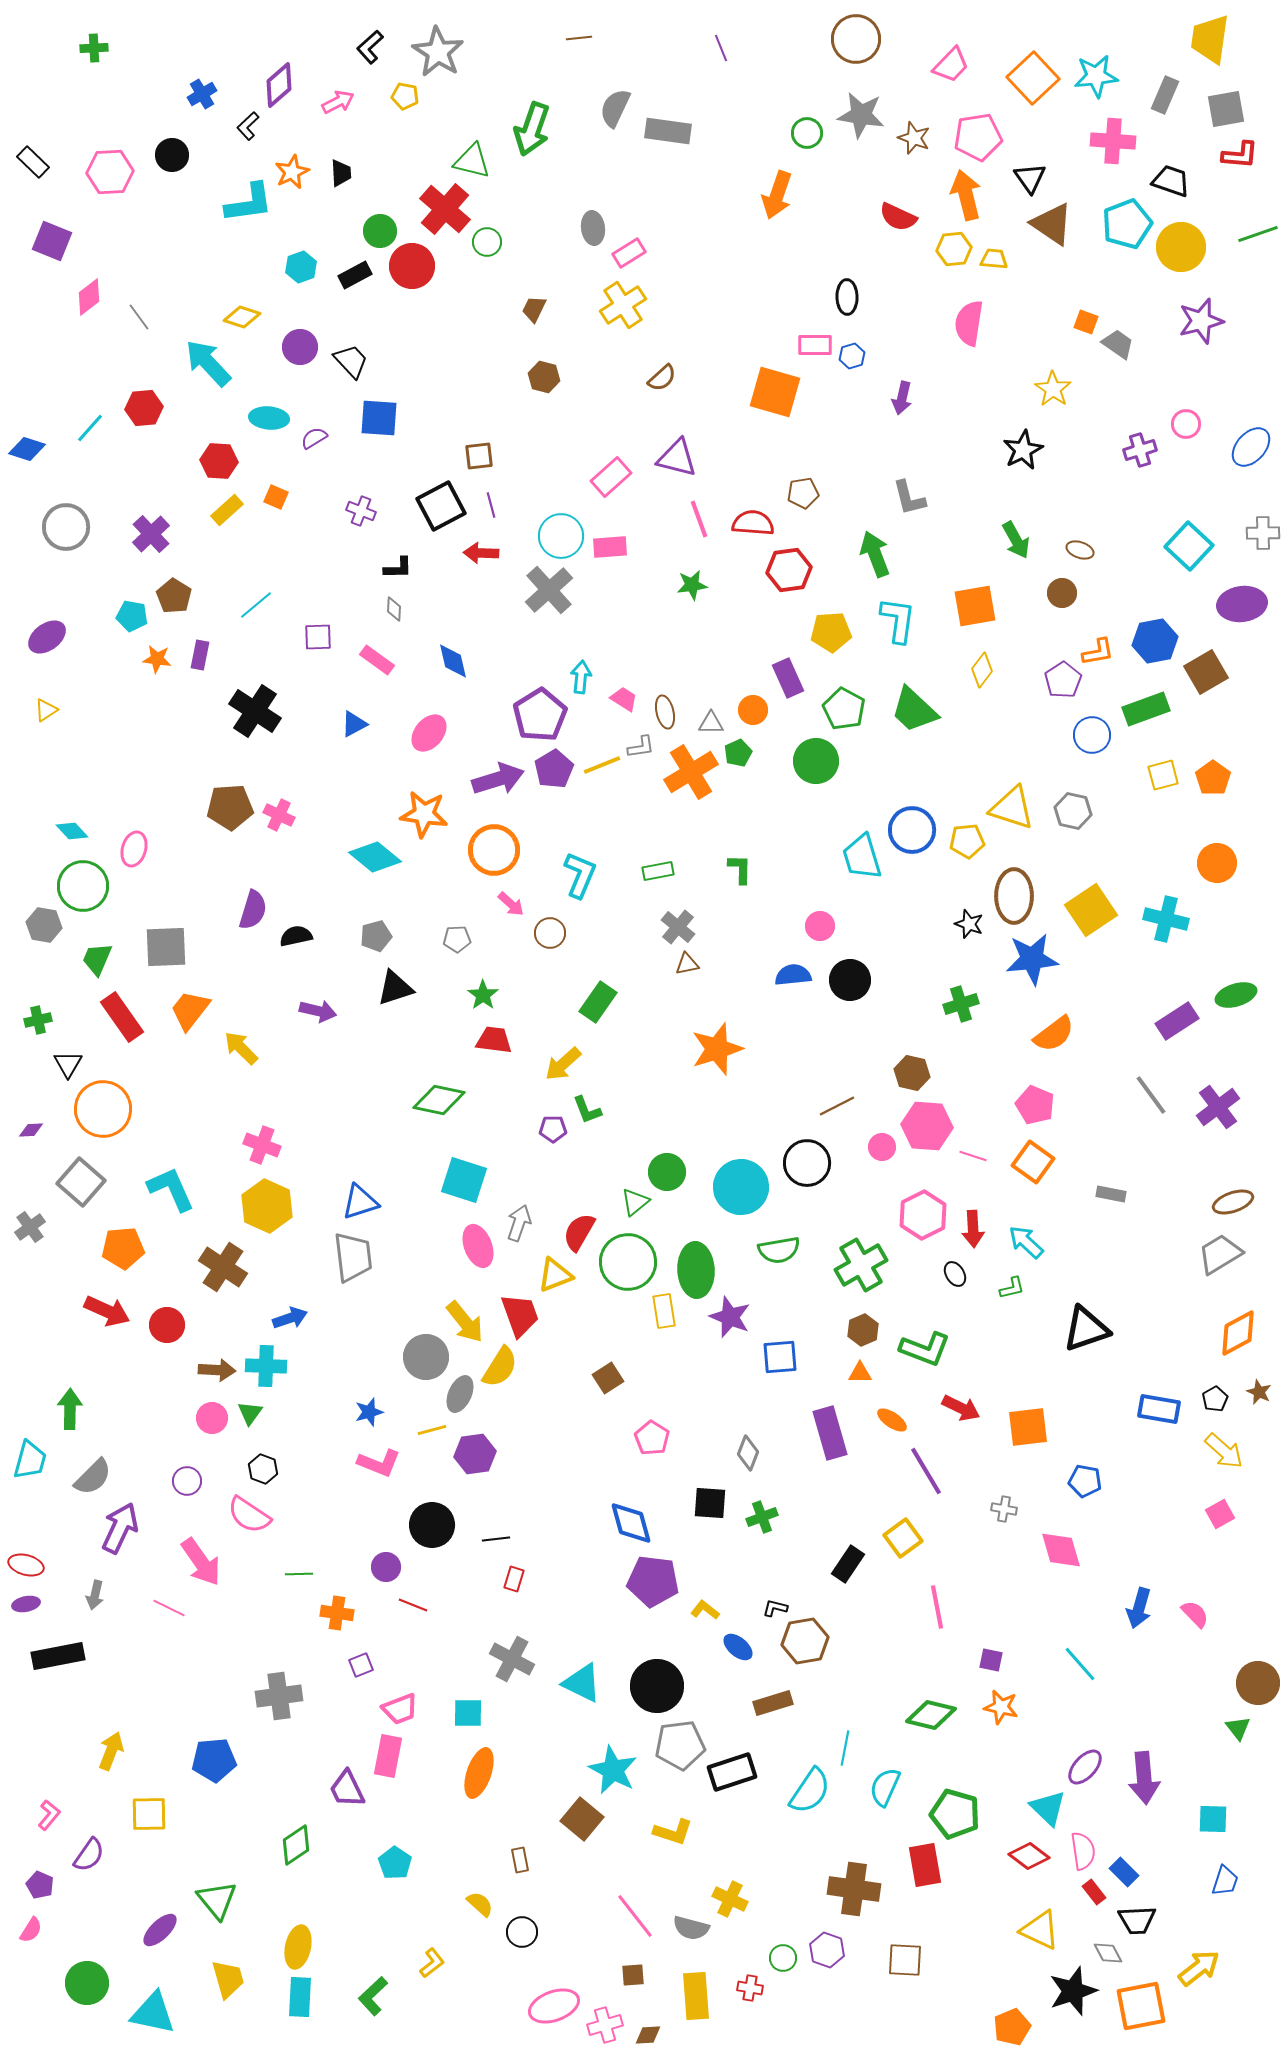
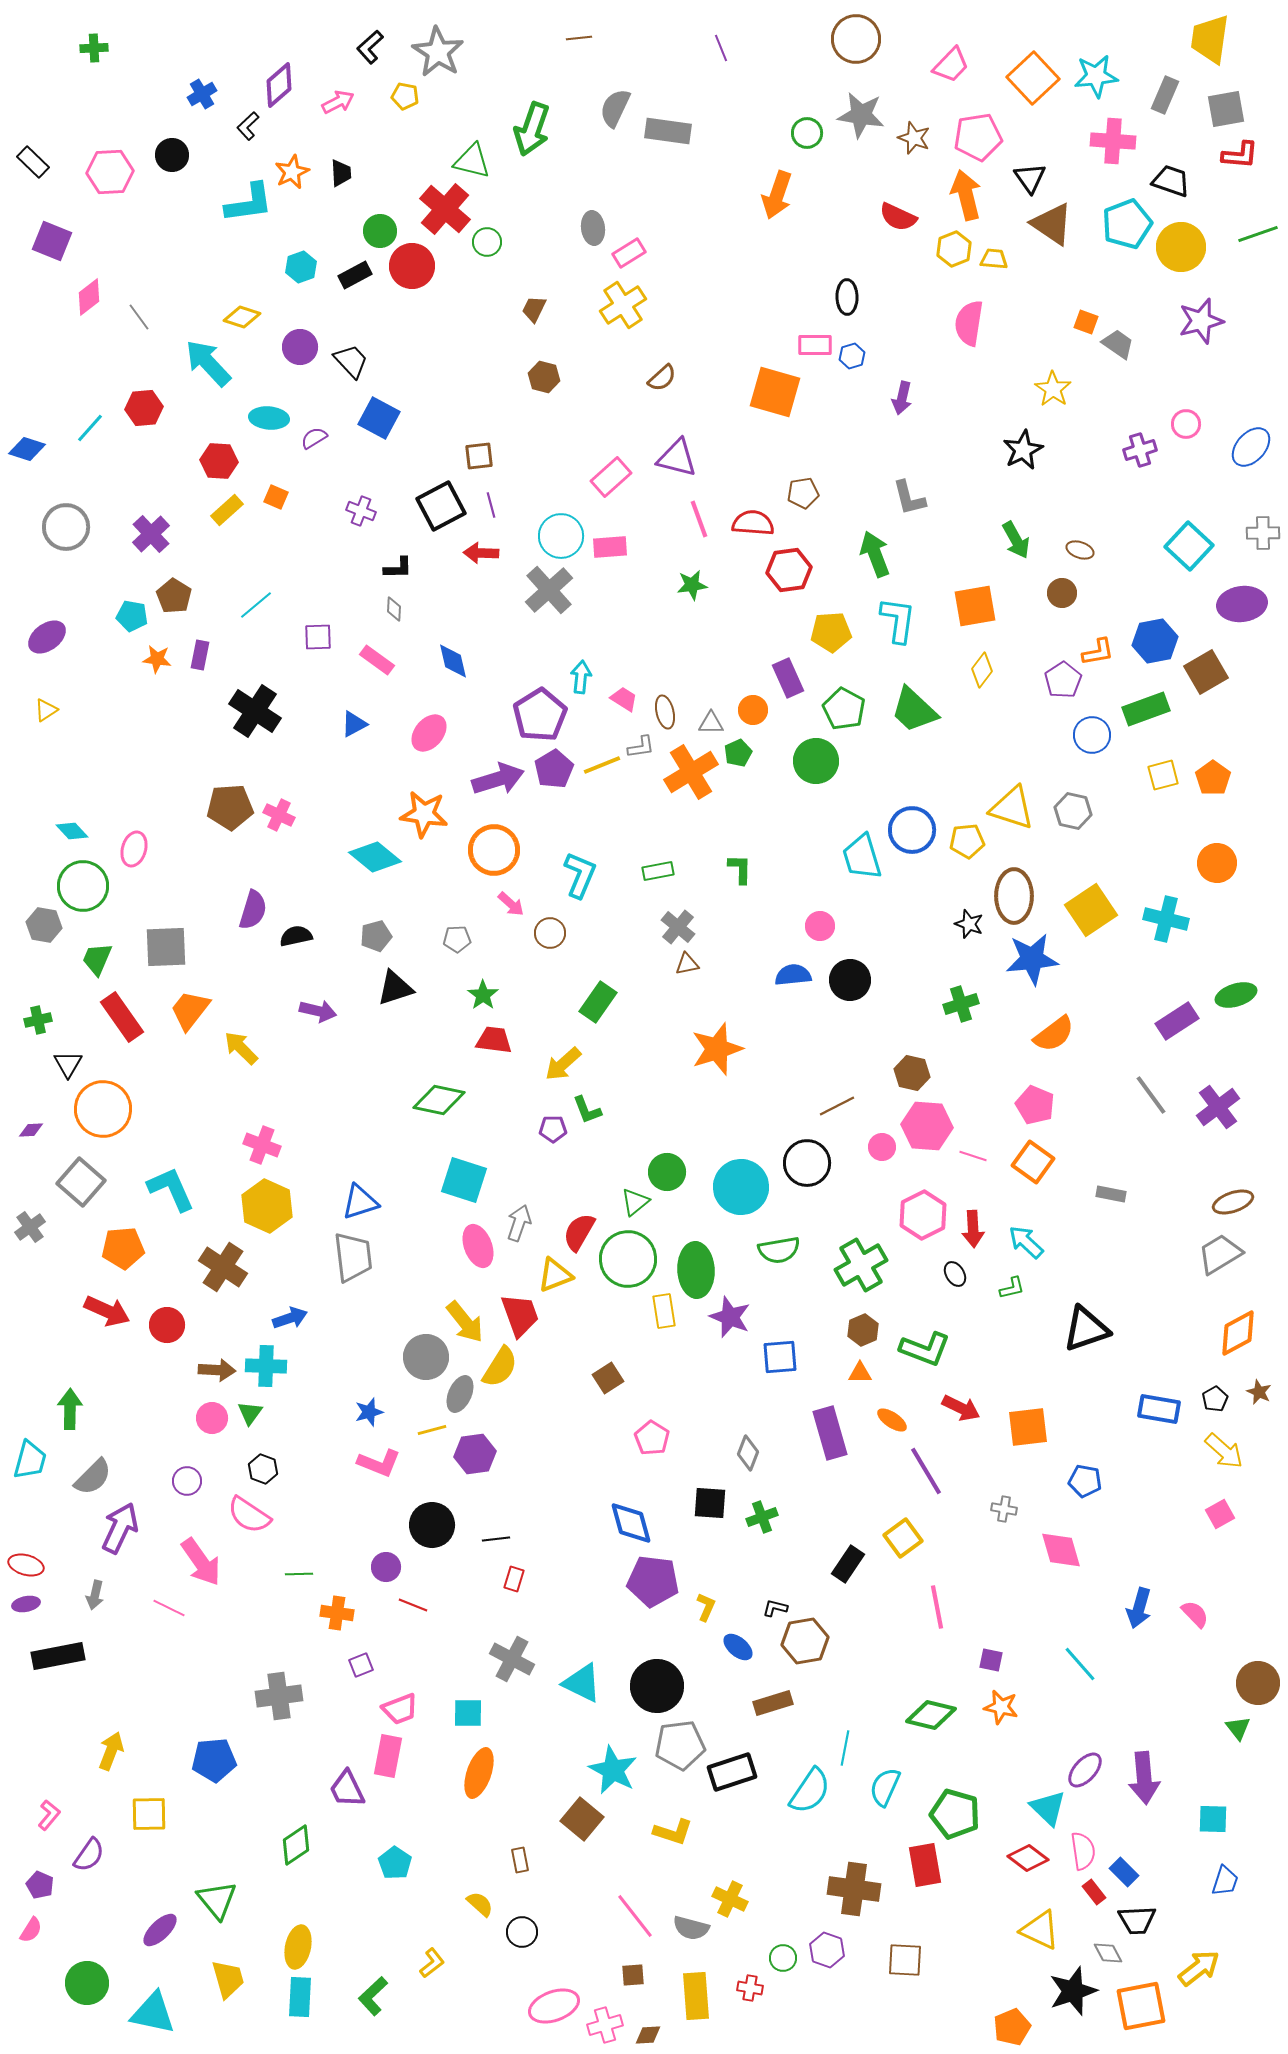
yellow hexagon at (954, 249): rotated 16 degrees counterclockwise
blue square at (379, 418): rotated 24 degrees clockwise
green circle at (628, 1262): moved 3 px up
yellow L-shape at (705, 1610): moved 1 px right, 3 px up; rotated 76 degrees clockwise
purple ellipse at (1085, 1767): moved 3 px down
red diamond at (1029, 1856): moved 1 px left, 2 px down
